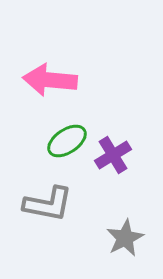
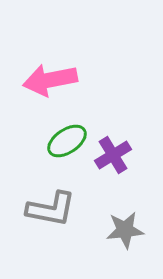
pink arrow: rotated 16 degrees counterclockwise
gray L-shape: moved 3 px right, 5 px down
gray star: moved 8 px up; rotated 21 degrees clockwise
